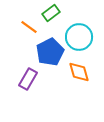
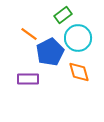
green rectangle: moved 12 px right, 2 px down
orange line: moved 7 px down
cyan circle: moved 1 px left, 1 px down
purple rectangle: rotated 60 degrees clockwise
